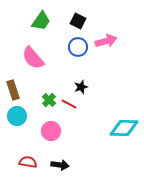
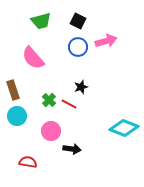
green trapezoid: rotated 40 degrees clockwise
cyan diamond: rotated 20 degrees clockwise
black arrow: moved 12 px right, 16 px up
